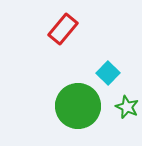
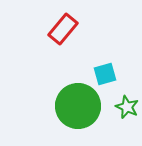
cyan square: moved 3 px left, 1 px down; rotated 30 degrees clockwise
